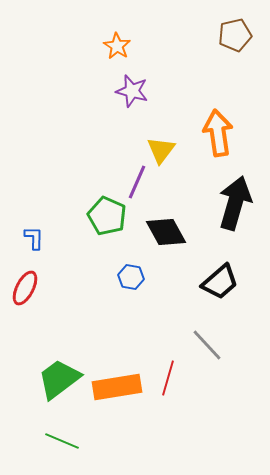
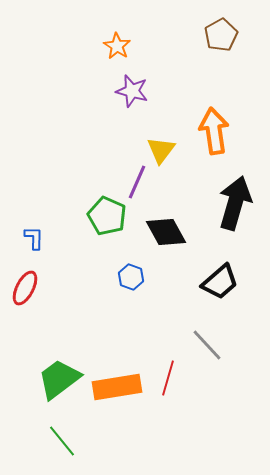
brown pentagon: moved 14 px left; rotated 16 degrees counterclockwise
orange arrow: moved 4 px left, 2 px up
blue hexagon: rotated 10 degrees clockwise
green line: rotated 28 degrees clockwise
